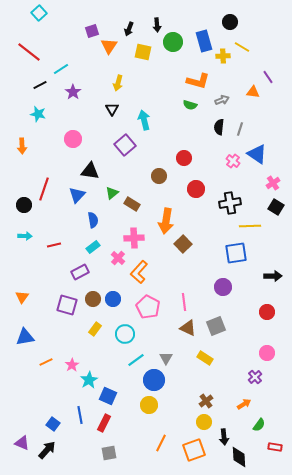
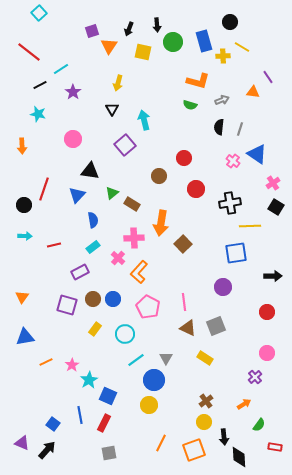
orange arrow at (166, 221): moved 5 px left, 2 px down
